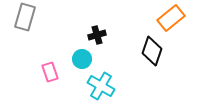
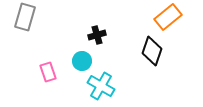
orange rectangle: moved 3 px left, 1 px up
cyan circle: moved 2 px down
pink rectangle: moved 2 px left
